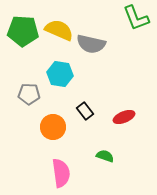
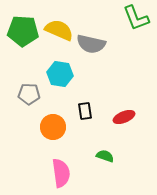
black rectangle: rotated 30 degrees clockwise
